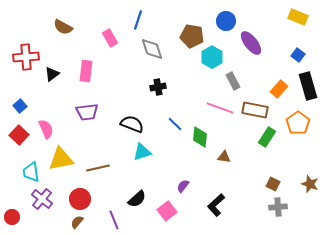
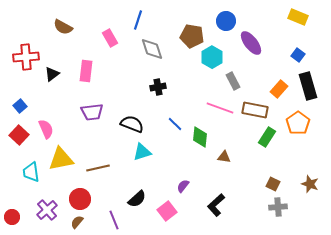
purple trapezoid at (87, 112): moved 5 px right
purple cross at (42, 199): moved 5 px right, 11 px down; rotated 10 degrees clockwise
